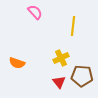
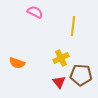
pink semicircle: rotated 21 degrees counterclockwise
brown pentagon: moved 1 px left, 1 px up
